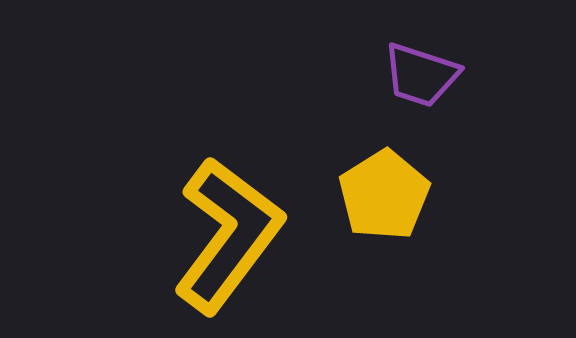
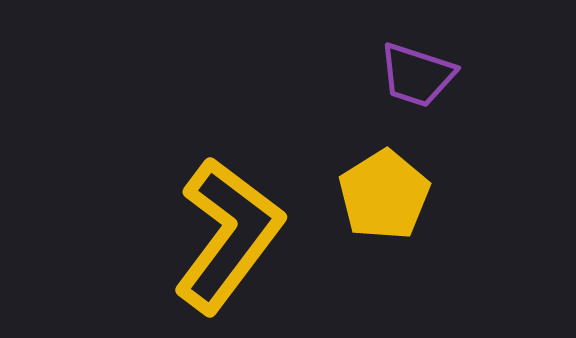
purple trapezoid: moved 4 px left
